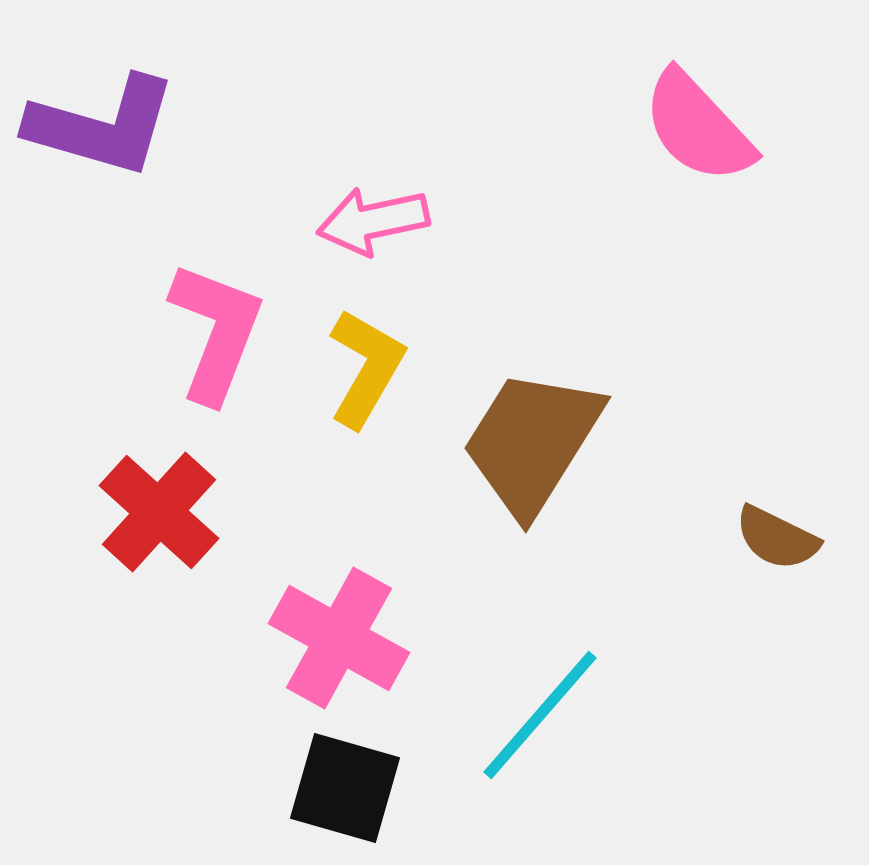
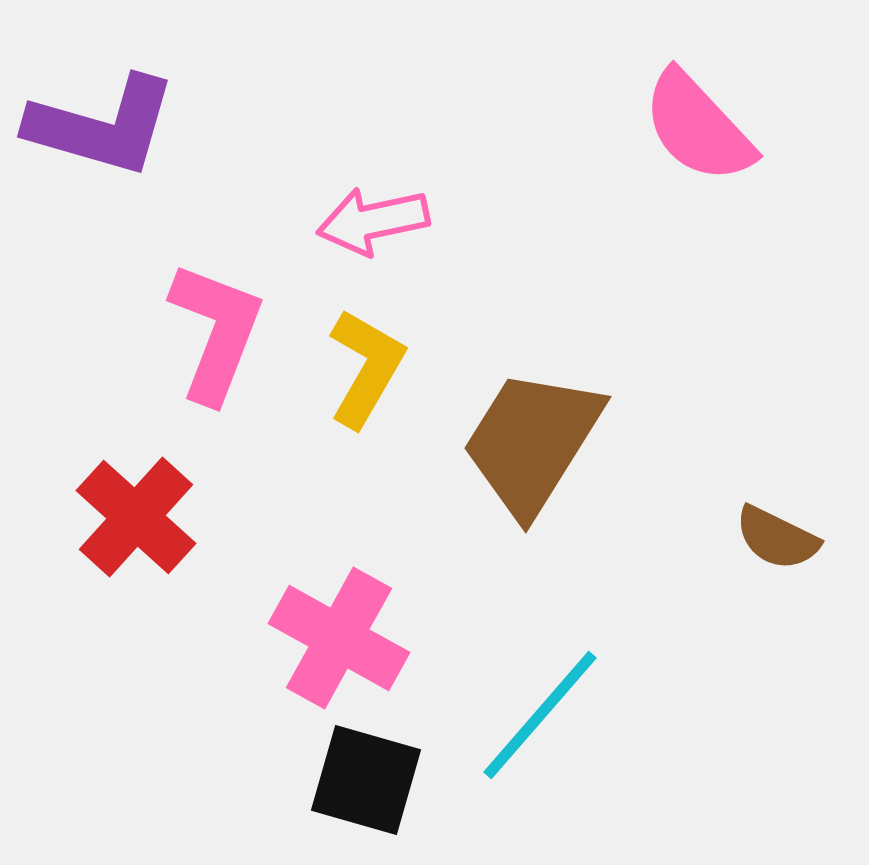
red cross: moved 23 px left, 5 px down
black square: moved 21 px right, 8 px up
